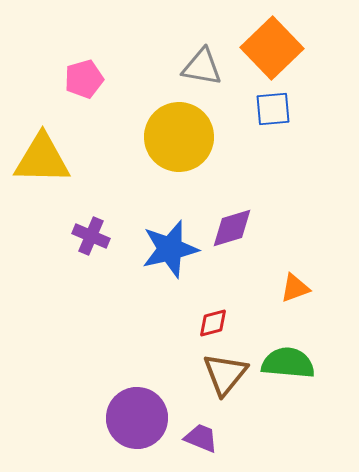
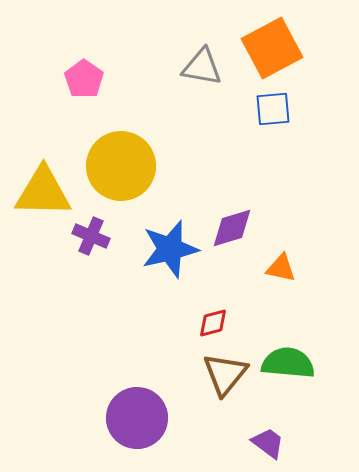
orange square: rotated 16 degrees clockwise
pink pentagon: rotated 21 degrees counterclockwise
yellow circle: moved 58 px left, 29 px down
yellow triangle: moved 1 px right, 33 px down
orange triangle: moved 14 px left, 20 px up; rotated 32 degrees clockwise
purple trapezoid: moved 67 px right, 5 px down; rotated 15 degrees clockwise
